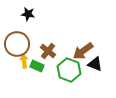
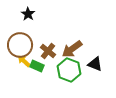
black star: rotated 24 degrees clockwise
brown circle: moved 3 px right, 1 px down
brown arrow: moved 11 px left, 2 px up
yellow arrow: rotated 40 degrees counterclockwise
